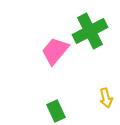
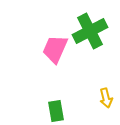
pink trapezoid: moved 2 px up; rotated 16 degrees counterclockwise
green rectangle: rotated 15 degrees clockwise
